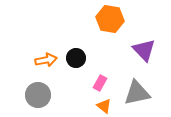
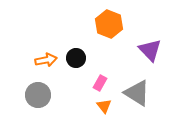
orange hexagon: moved 1 px left, 5 px down; rotated 12 degrees clockwise
purple triangle: moved 6 px right
gray triangle: rotated 44 degrees clockwise
orange triangle: rotated 14 degrees clockwise
